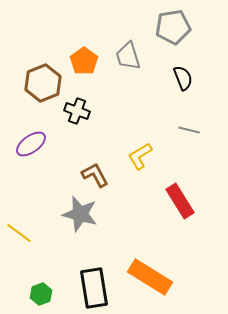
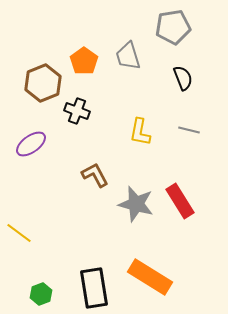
yellow L-shape: moved 24 px up; rotated 48 degrees counterclockwise
gray star: moved 56 px right, 10 px up
